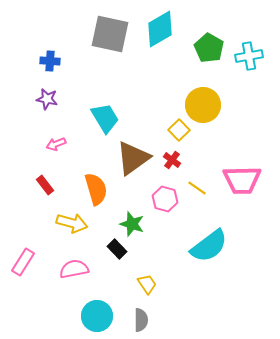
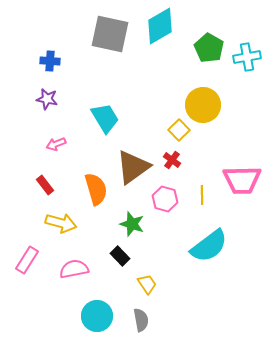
cyan diamond: moved 3 px up
cyan cross: moved 2 px left, 1 px down
brown triangle: moved 9 px down
yellow line: moved 5 px right, 7 px down; rotated 54 degrees clockwise
yellow arrow: moved 11 px left
black rectangle: moved 3 px right, 7 px down
pink rectangle: moved 4 px right, 2 px up
gray semicircle: rotated 10 degrees counterclockwise
